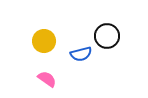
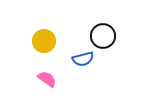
black circle: moved 4 px left
blue semicircle: moved 2 px right, 5 px down
